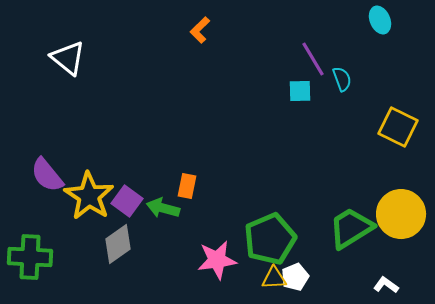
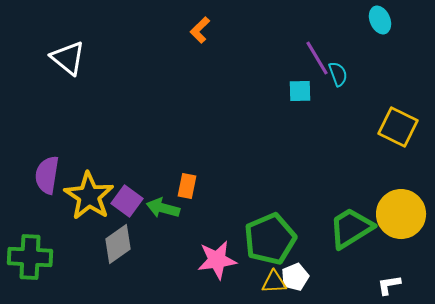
purple line: moved 4 px right, 1 px up
cyan semicircle: moved 4 px left, 5 px up
purple semicircle: rotated 48 degrees clockwise
yellow triangle: moved 4 px down
white L-shape: moved 3 px right; rotated 45 degrees counterclockwise
